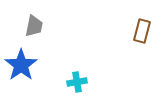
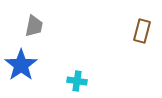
cyan cross: moved 1 px up; rotated 18 degrees clockwise
